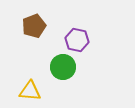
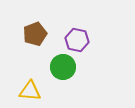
brown pentagon: moved 1 px right, 8 px down
